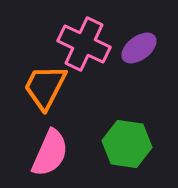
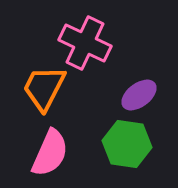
pink cross: moved 1 px right, 1 px up
purple ellipse: moved 47 px down
orange trapezoid: moved 1 px left, 1 px down
